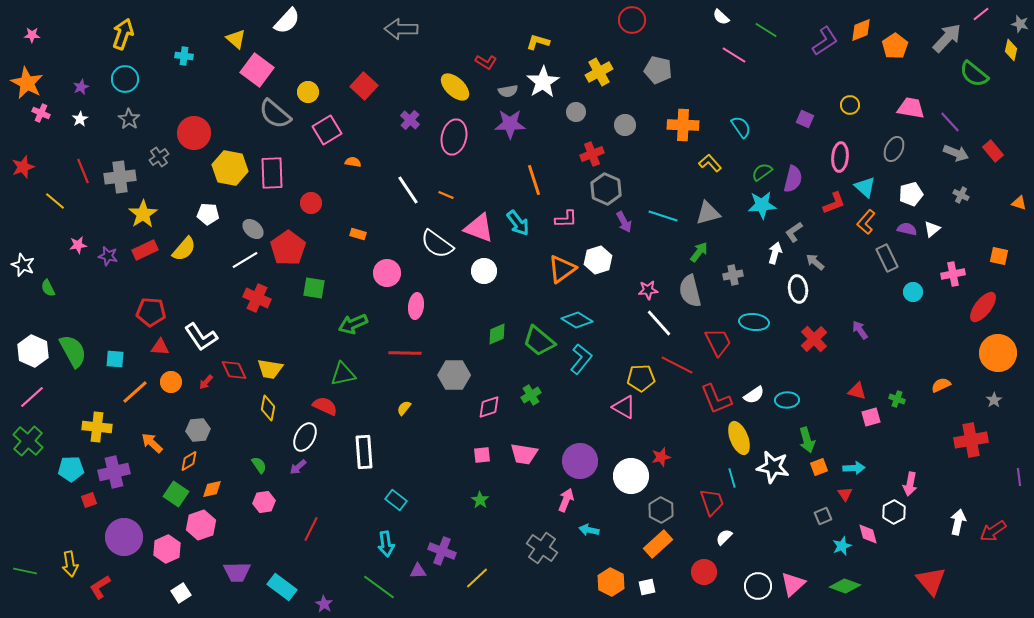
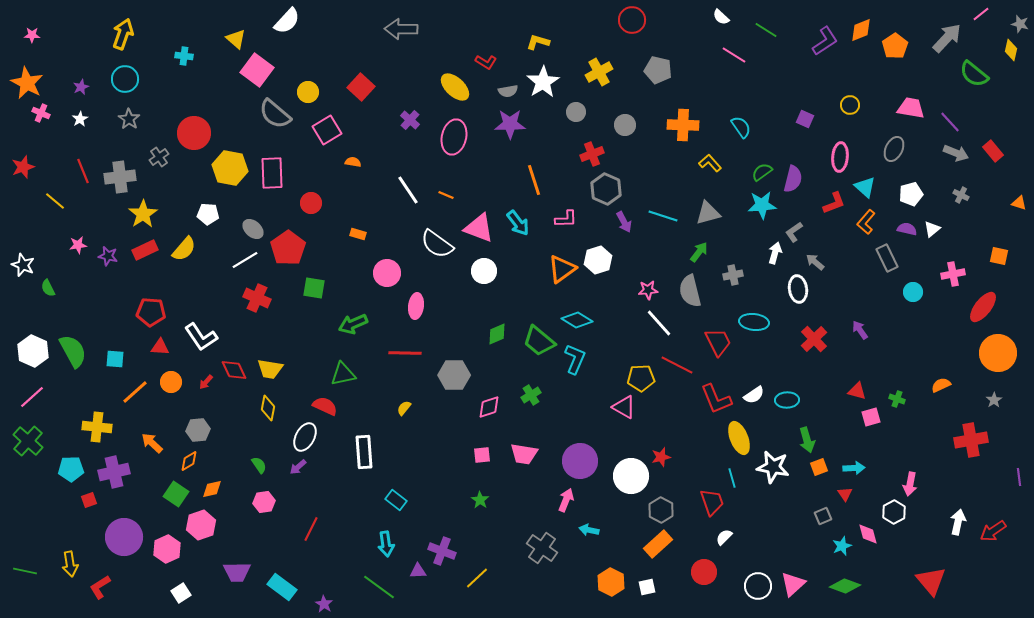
red square at (364, 86): moved 3 px left, 1 px down
cyan L-shape at (581, 359): moved 6 px left; rotated 16 degrees counterclockwise
